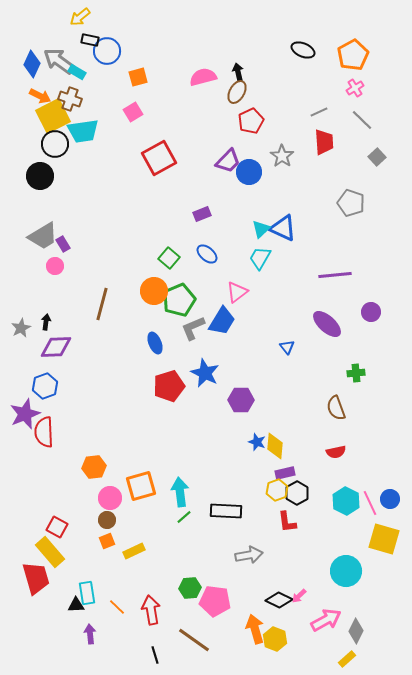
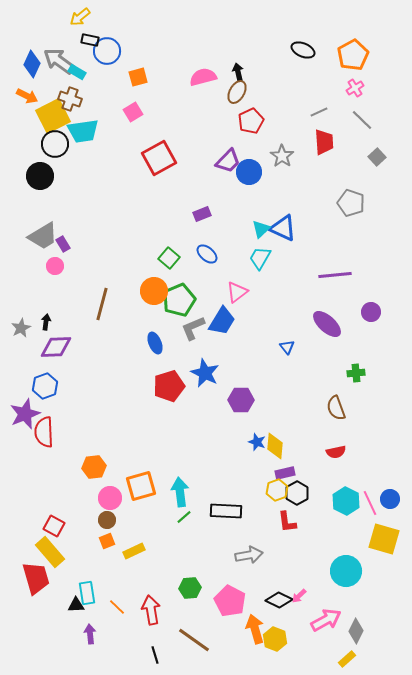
orange arrow at (40, 96): moved 13 px left
red square at (57, 527): moved 3 px left, 1 px up
pink pentagon at (215, 601): moved 15 px right; rotated 20 degrees clockwise
